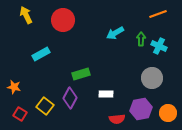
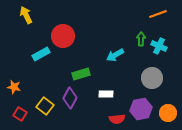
red circle: moved 16 px down
cyan arrow: moved 22 px down
